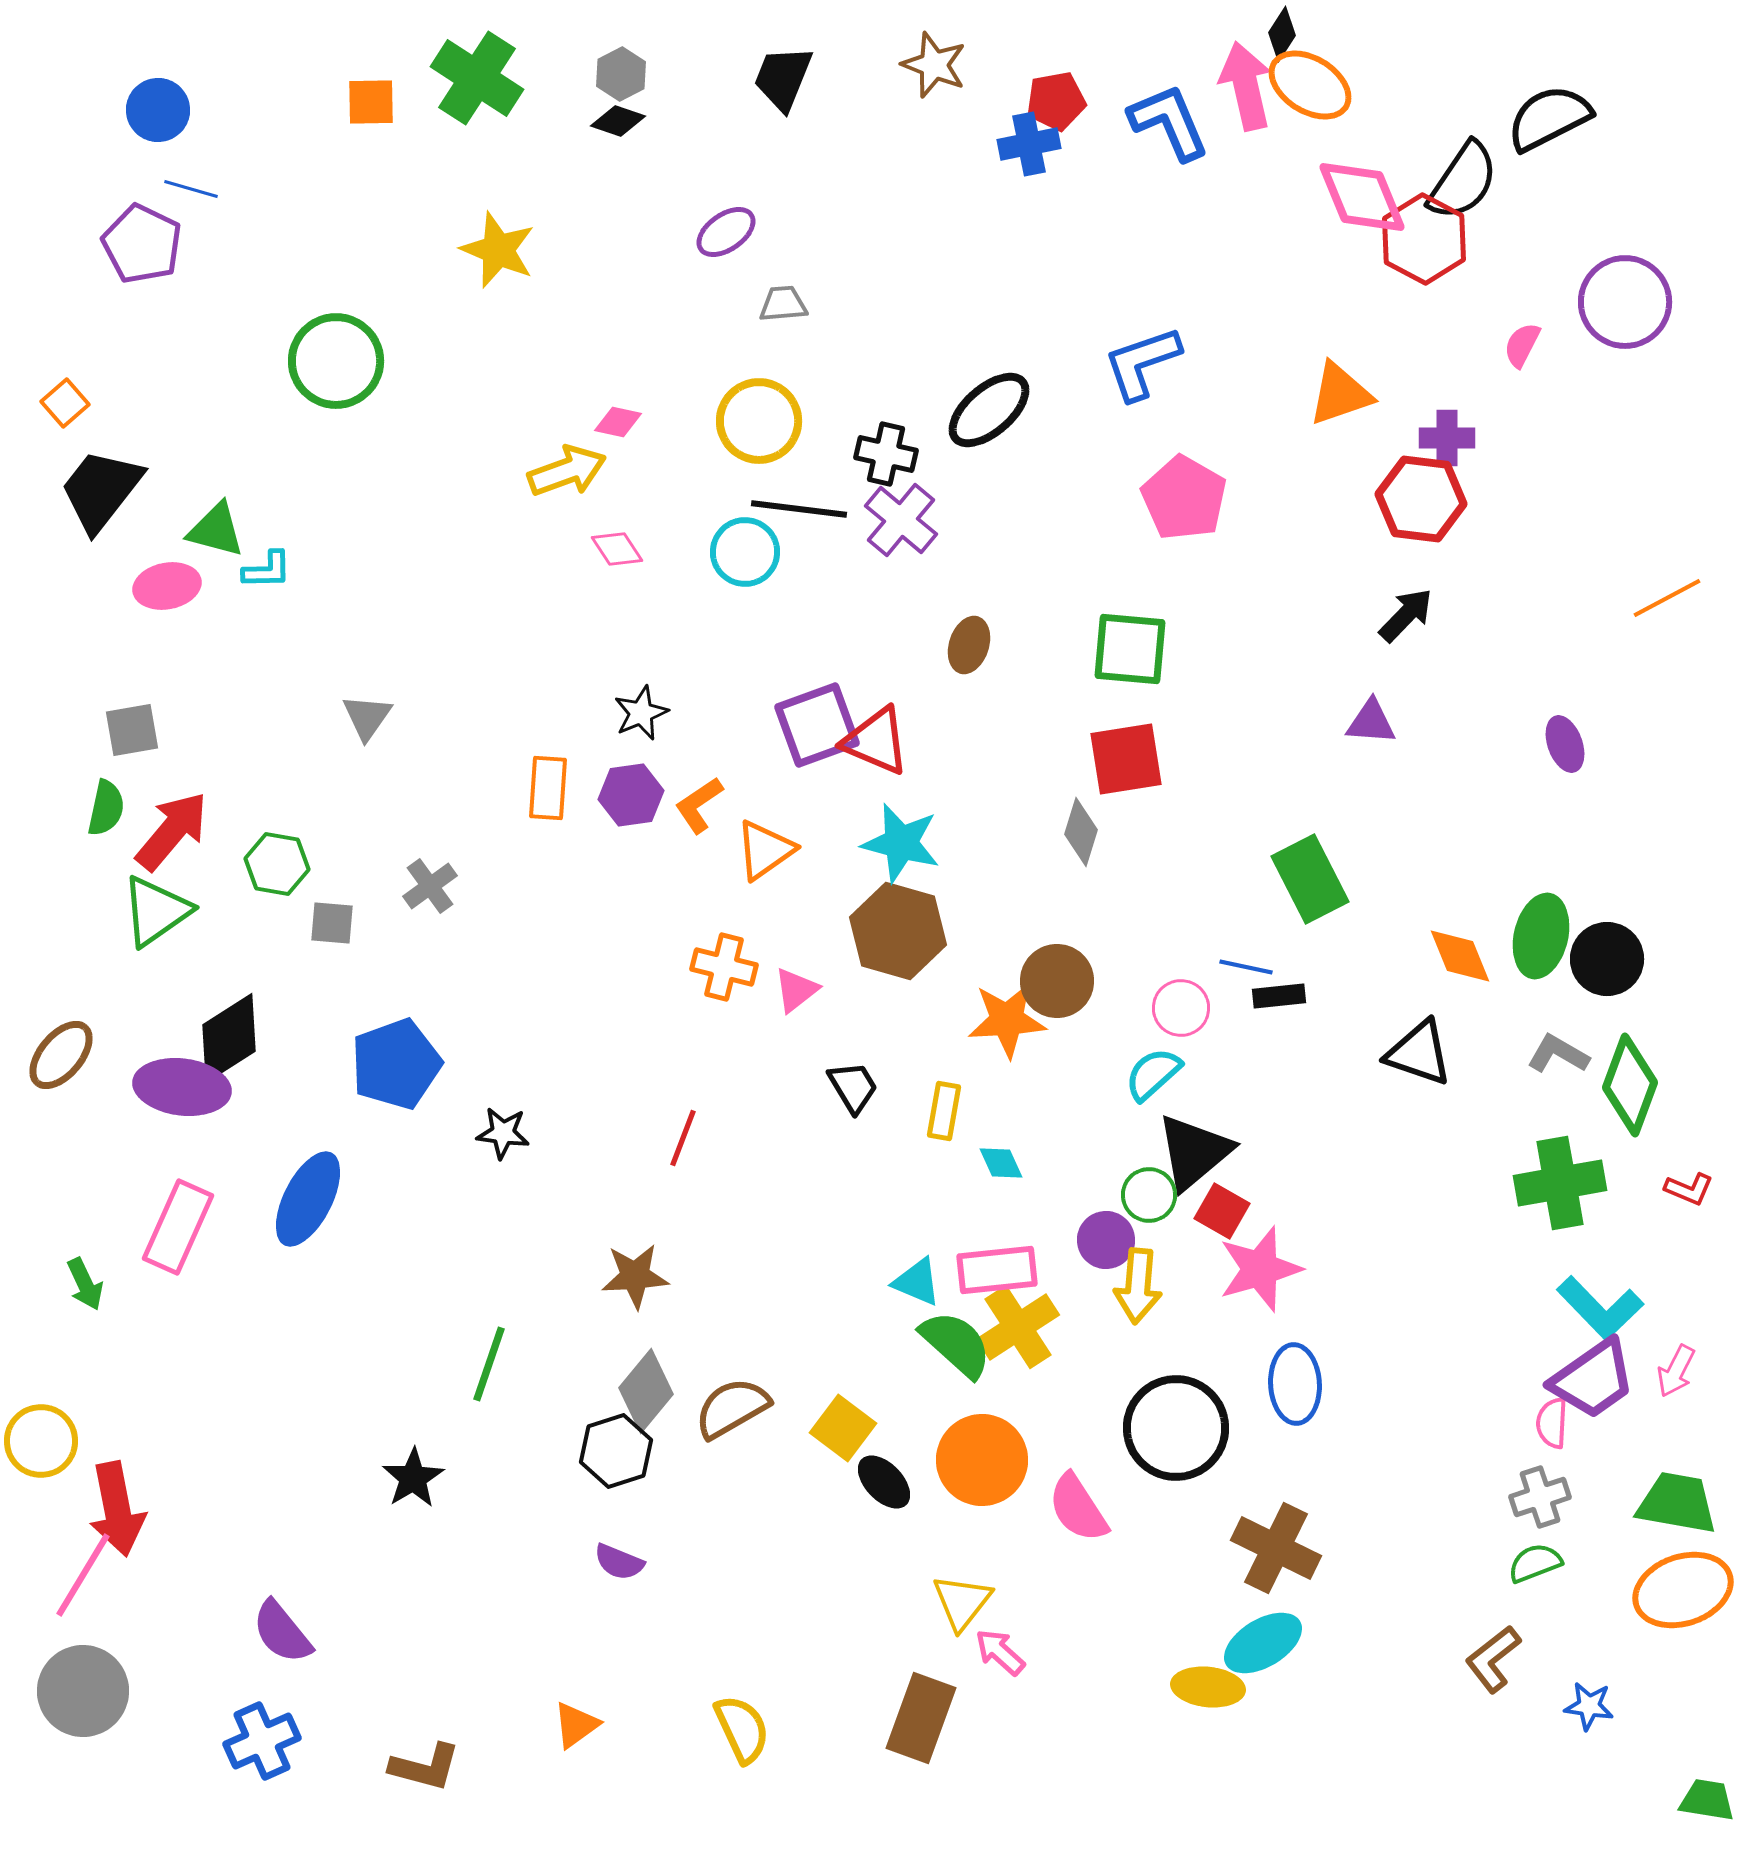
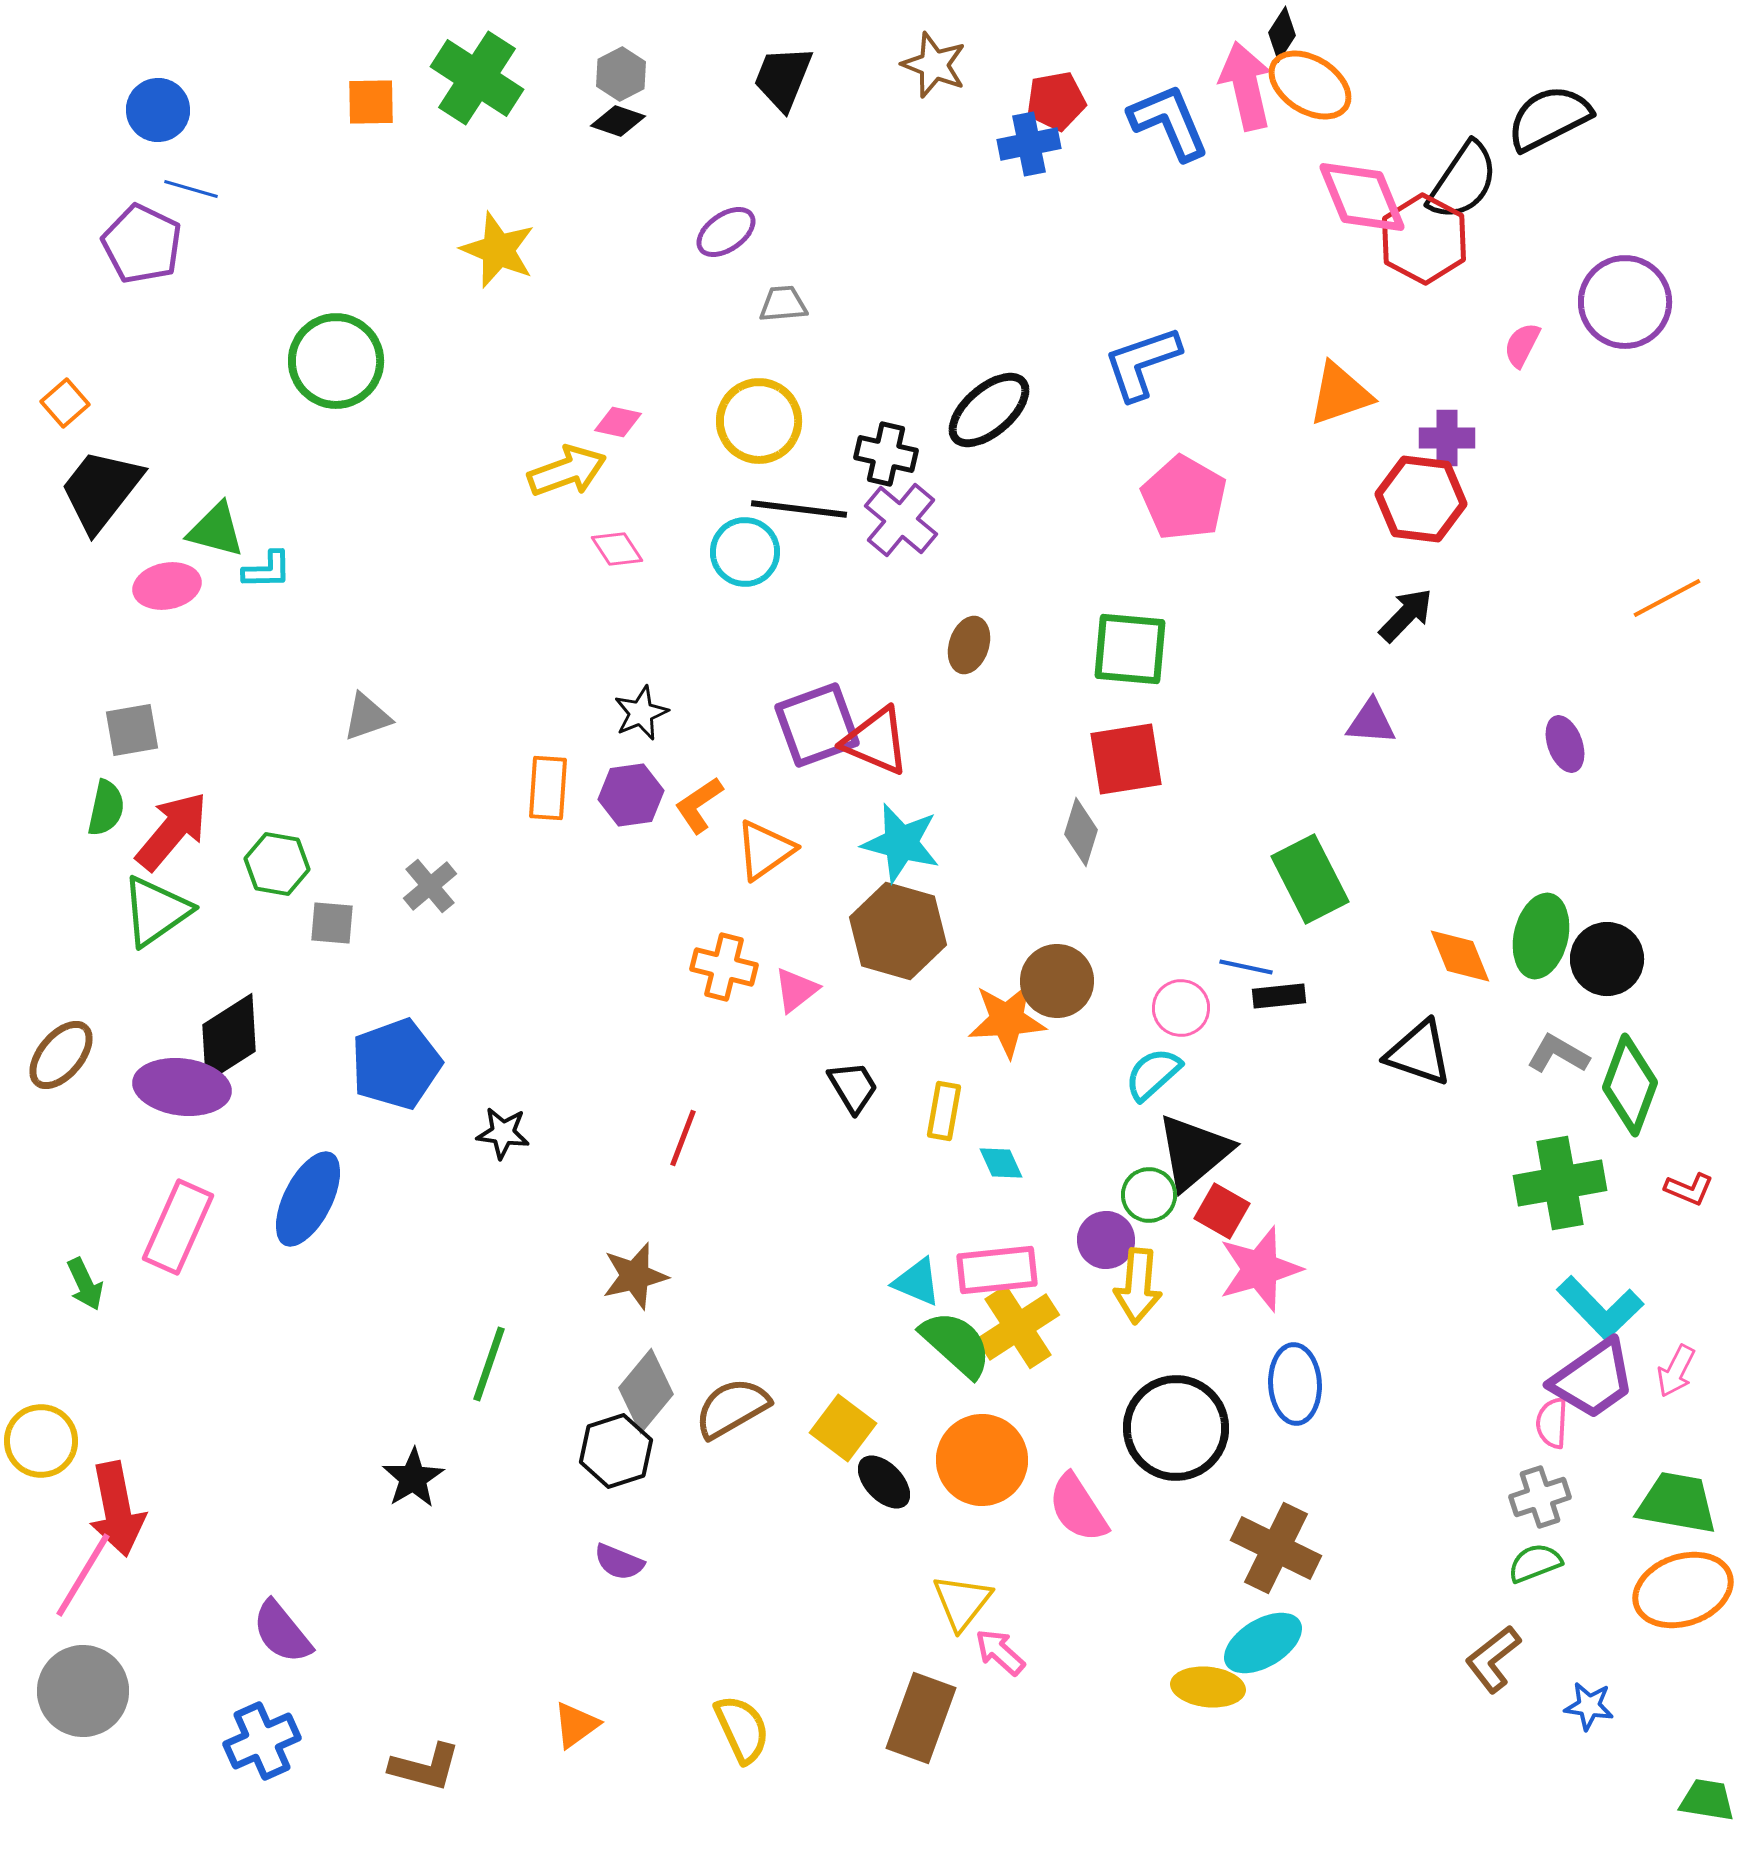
gray triangle at (367, 717): rotated 36 degrees clockwise
gray cross at (430, 886): rotated 4 degrees counterclockwise
brown star at (635, 1276): rotated 10 degrees counterclockwise
